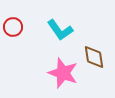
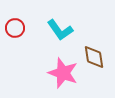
red circle: moved 2 px right, 1 px down
